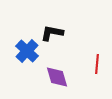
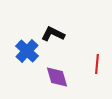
black L-shape: moved 1 px right, 1 px down; rotated 15 degrees clockwise
